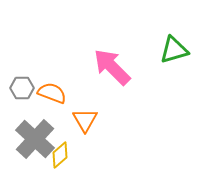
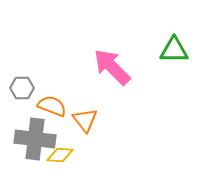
green triangle: rotated 16 degrees clockwise
orange semicircle: moved 13 px down
orange triangle: rotated 8 degrees counterclockwise
gray cross: rotated 36 degrees counterclockwise
yellow diamond: rotated 44 degrees clockwise
